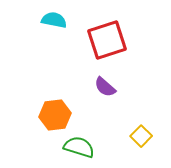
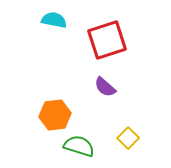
yellow square: moved 13 px left, 2 px down
green semicircle: moved 1 px up
